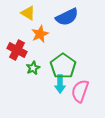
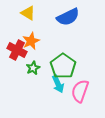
blue semicircle: moved 1 px right
orange star: moved 9 px left, 7 px down
cyan arrow: moved 2 px left; rotated 24 degrees counterclockwise
